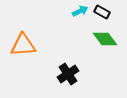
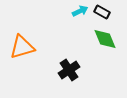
green diamond: rotated 15 degrees clockwise
orange triangle: moved 1 px left, 2 px down; rotated 12 degrees counterclockwise
black cross: moved 1 px right, 4 px up
